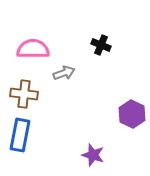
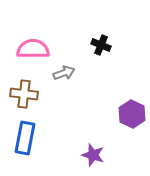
blue rectangle: moved 5 px right, 3 px down
